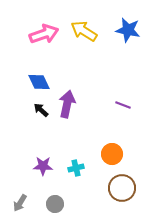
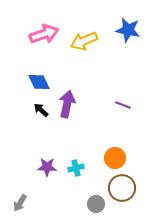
yellow arrow: moved 10 px down; rotated 56 degrees counterclockwise
orange circle: moved 3 px right, 4 px down
purple star: moved 4 px right, 1 px down
gray circle: moved 41 px right
